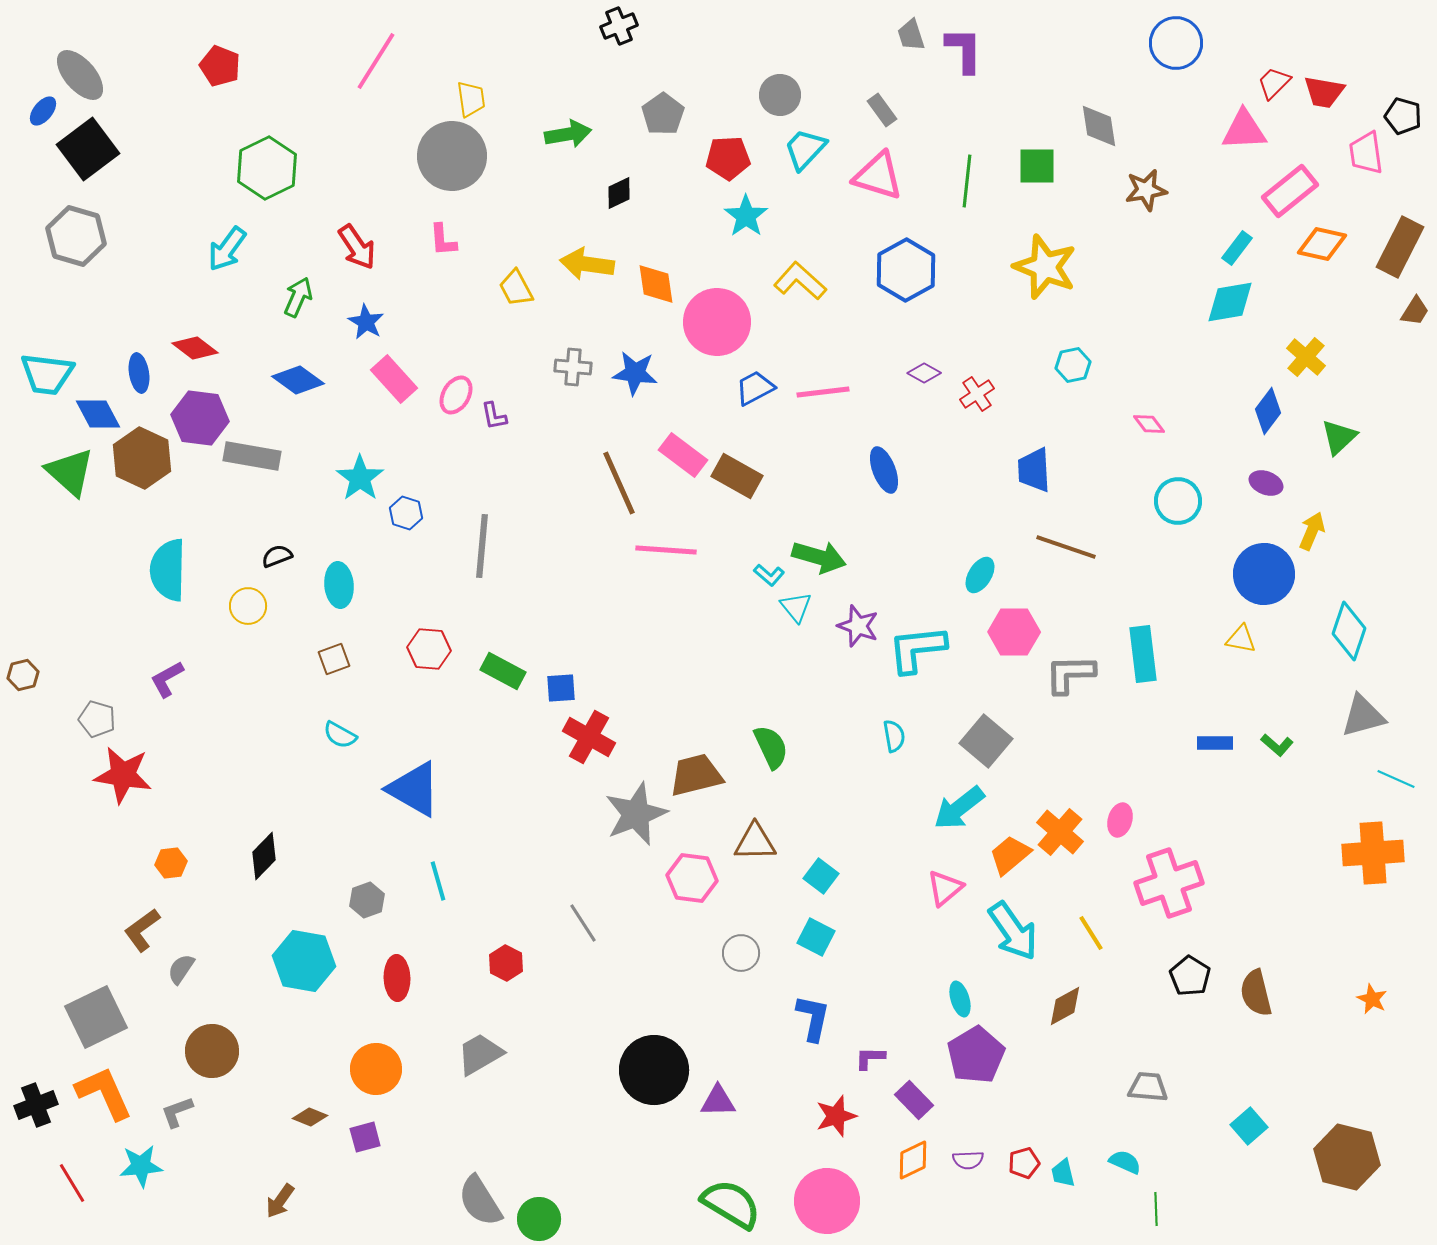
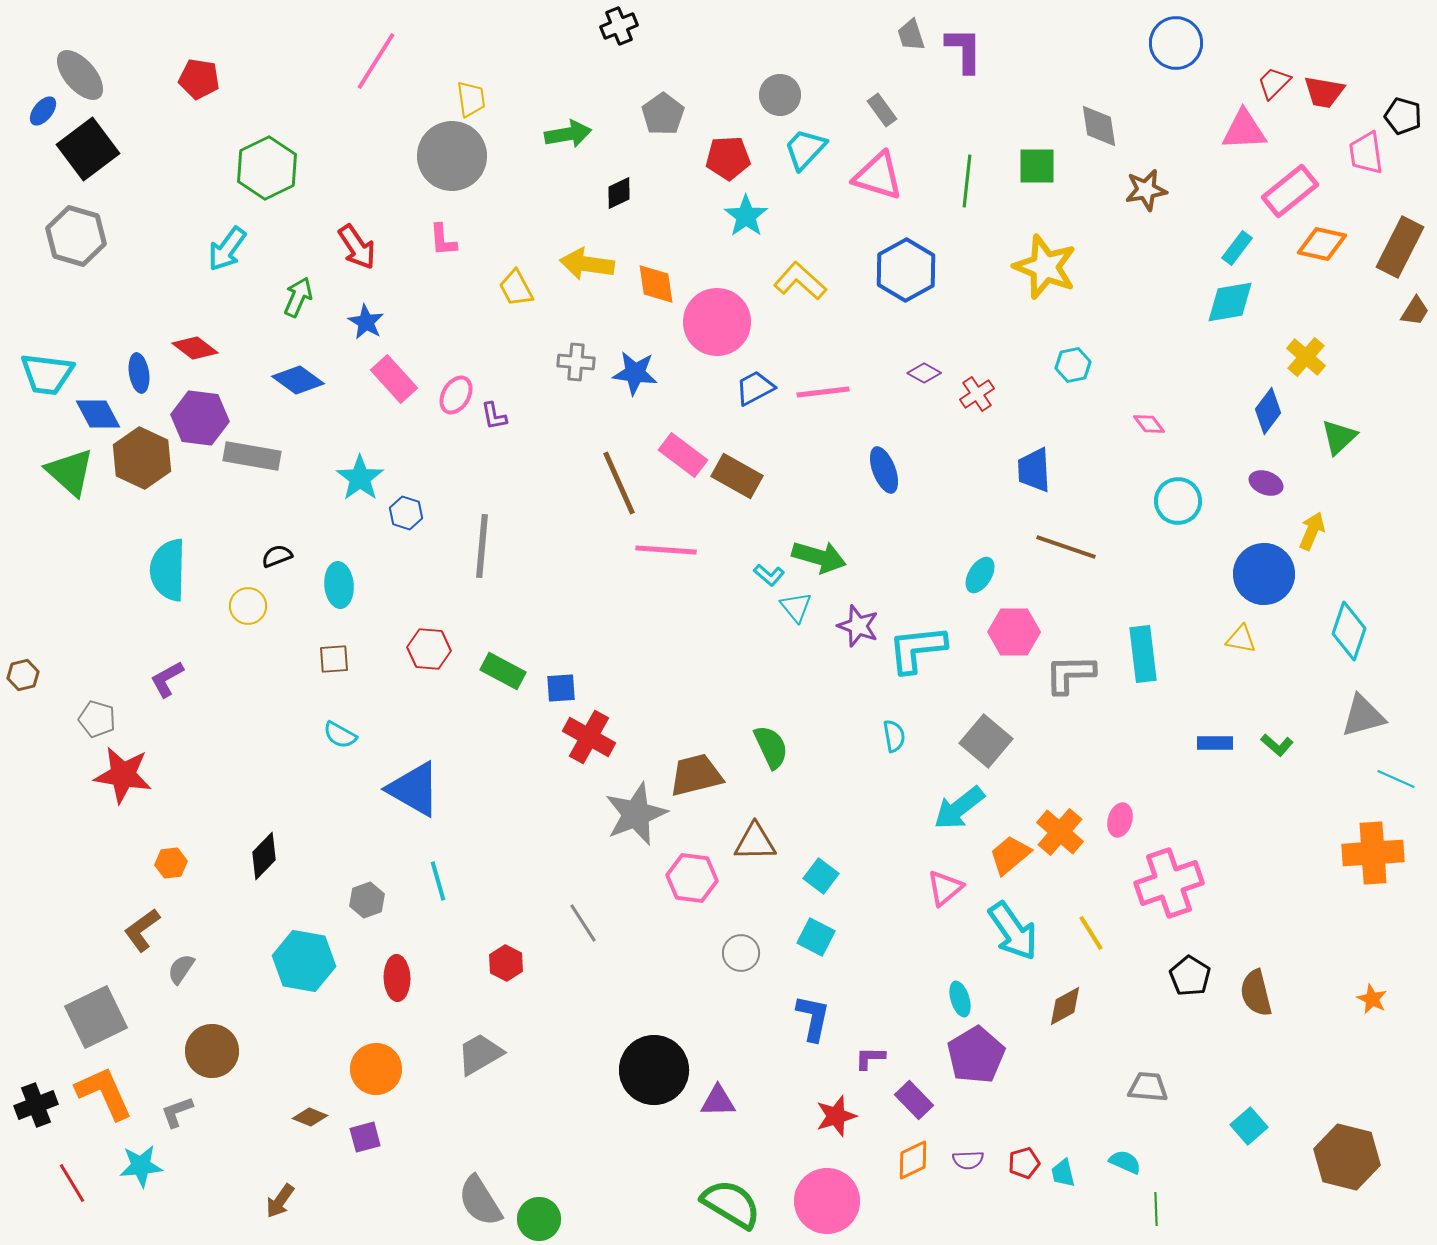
red pentagon at (220, 66): moved 21 px left, 13 px down; rotated 12 degrees counterclockwise
gray cross at (573, 367): moved 3 px right, 5 px up
brown square at (334, 659): rotated 16 degrees clockwise
